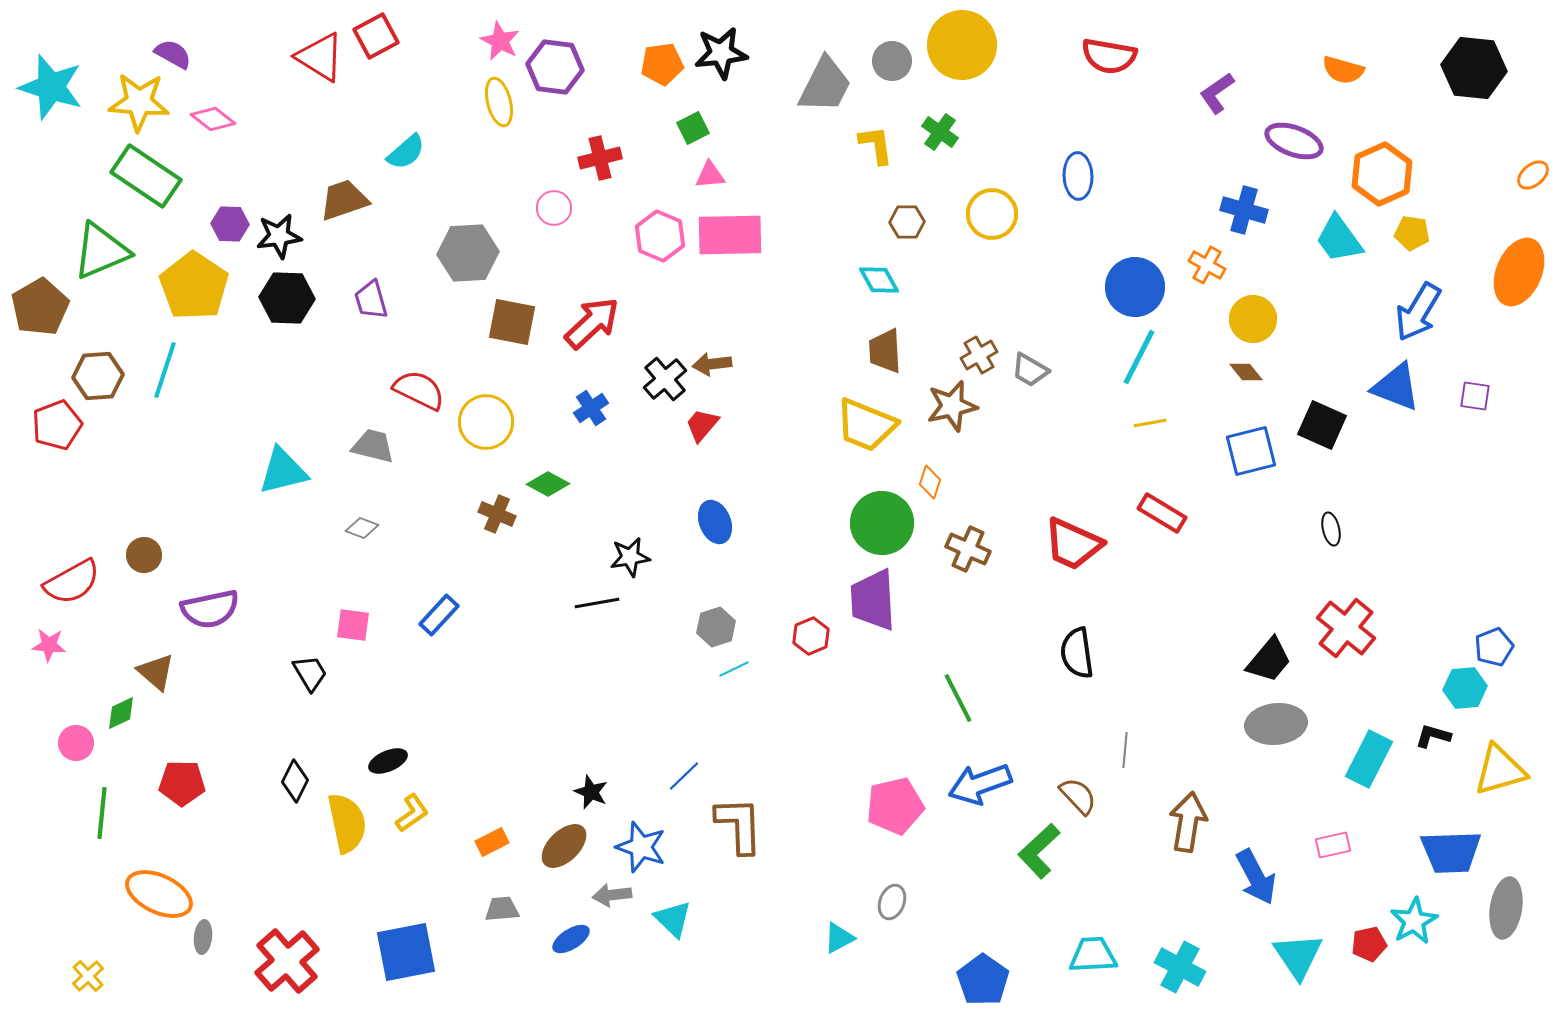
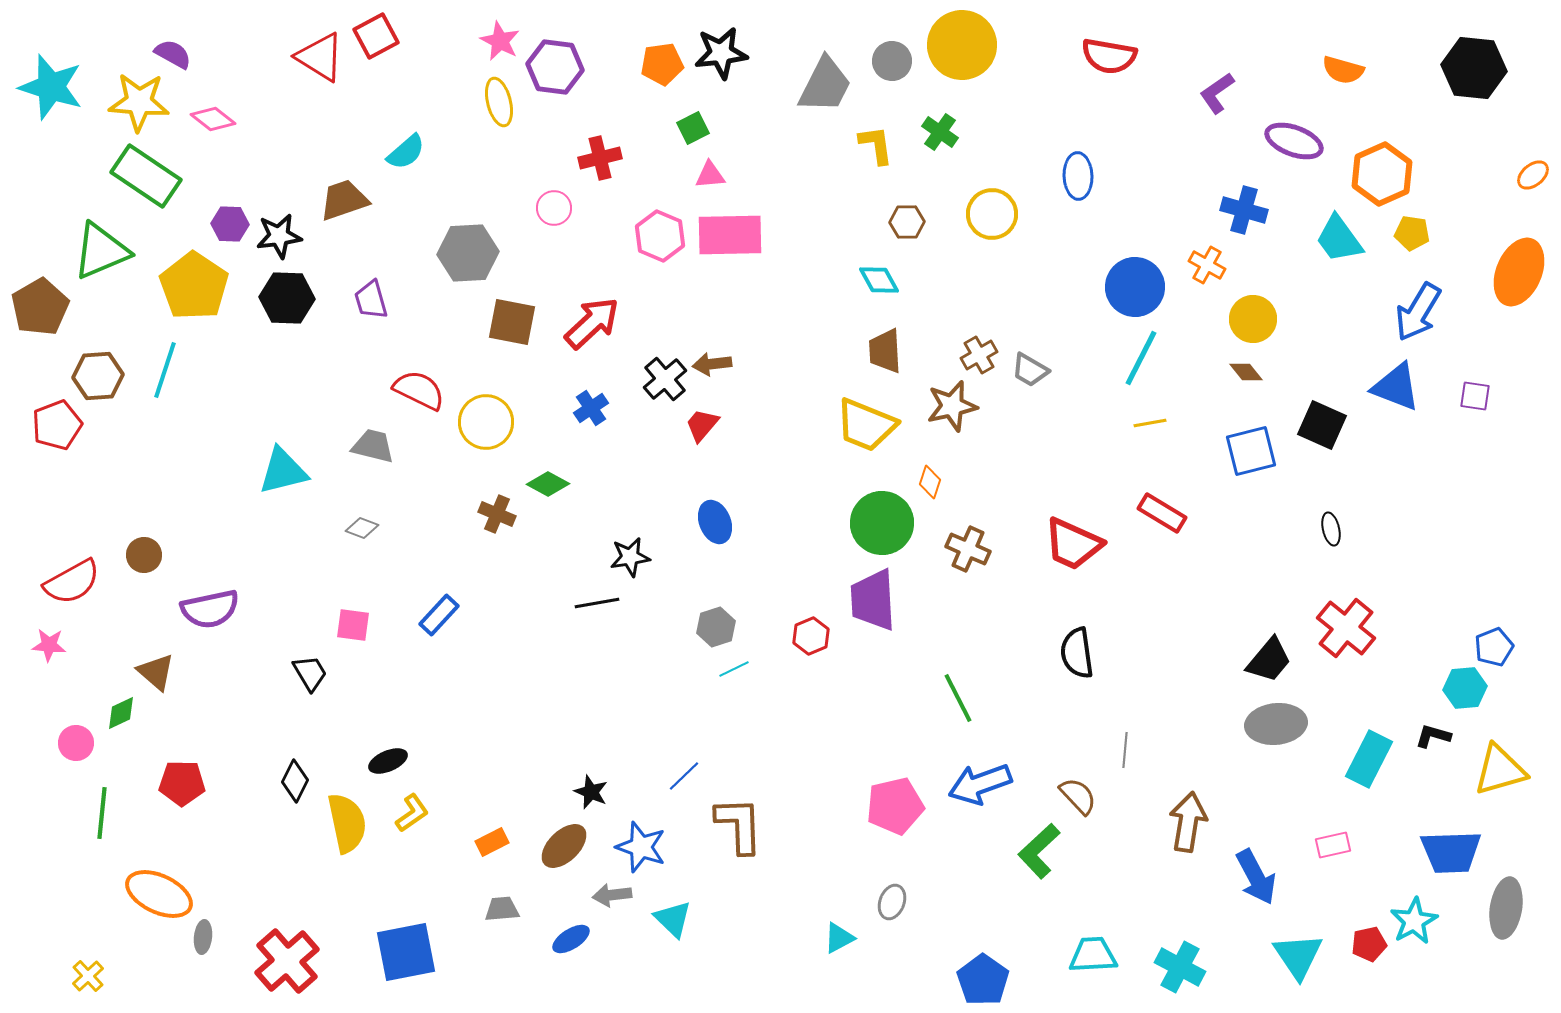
cyan line at (1139, 357): moved 2 px right, 1 px down
